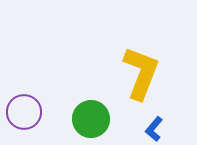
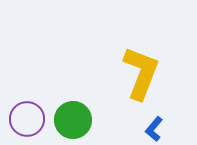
purple circle: moved 3 px right, 7 px down
green circle: moved 18 px left, 1 px down
